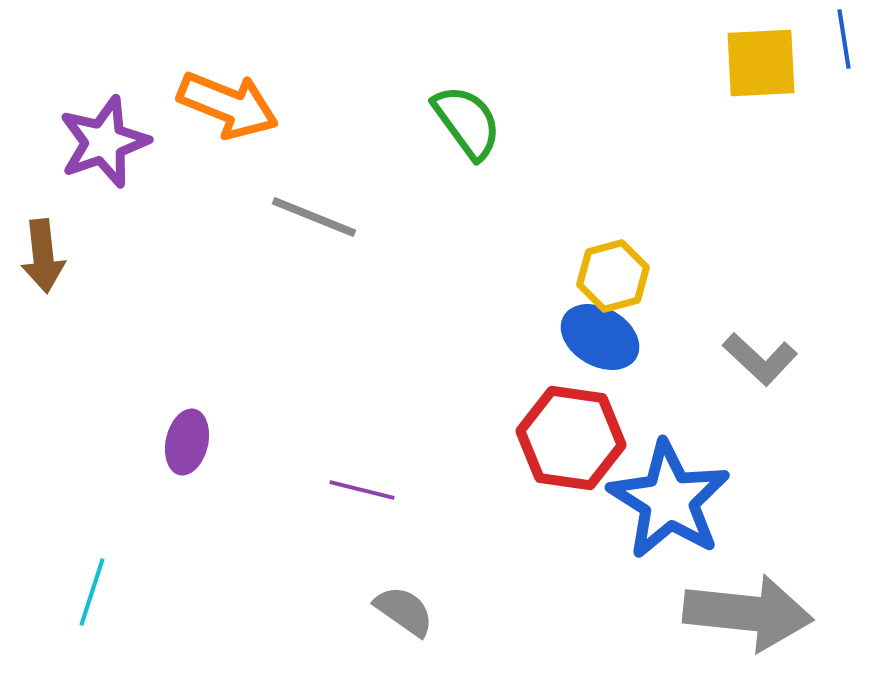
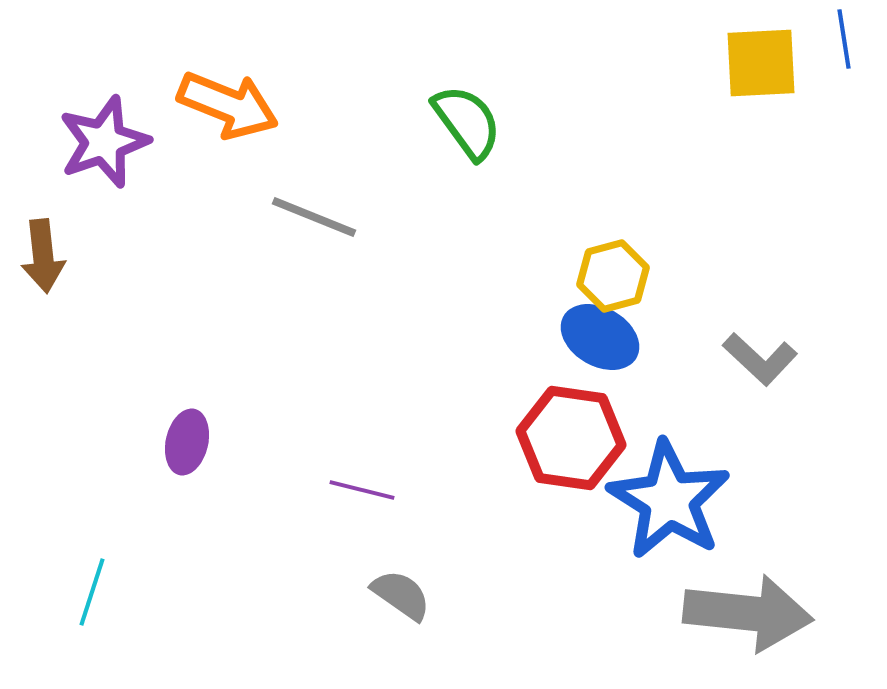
gray semicircle: moved 3 px left, 16 px up
